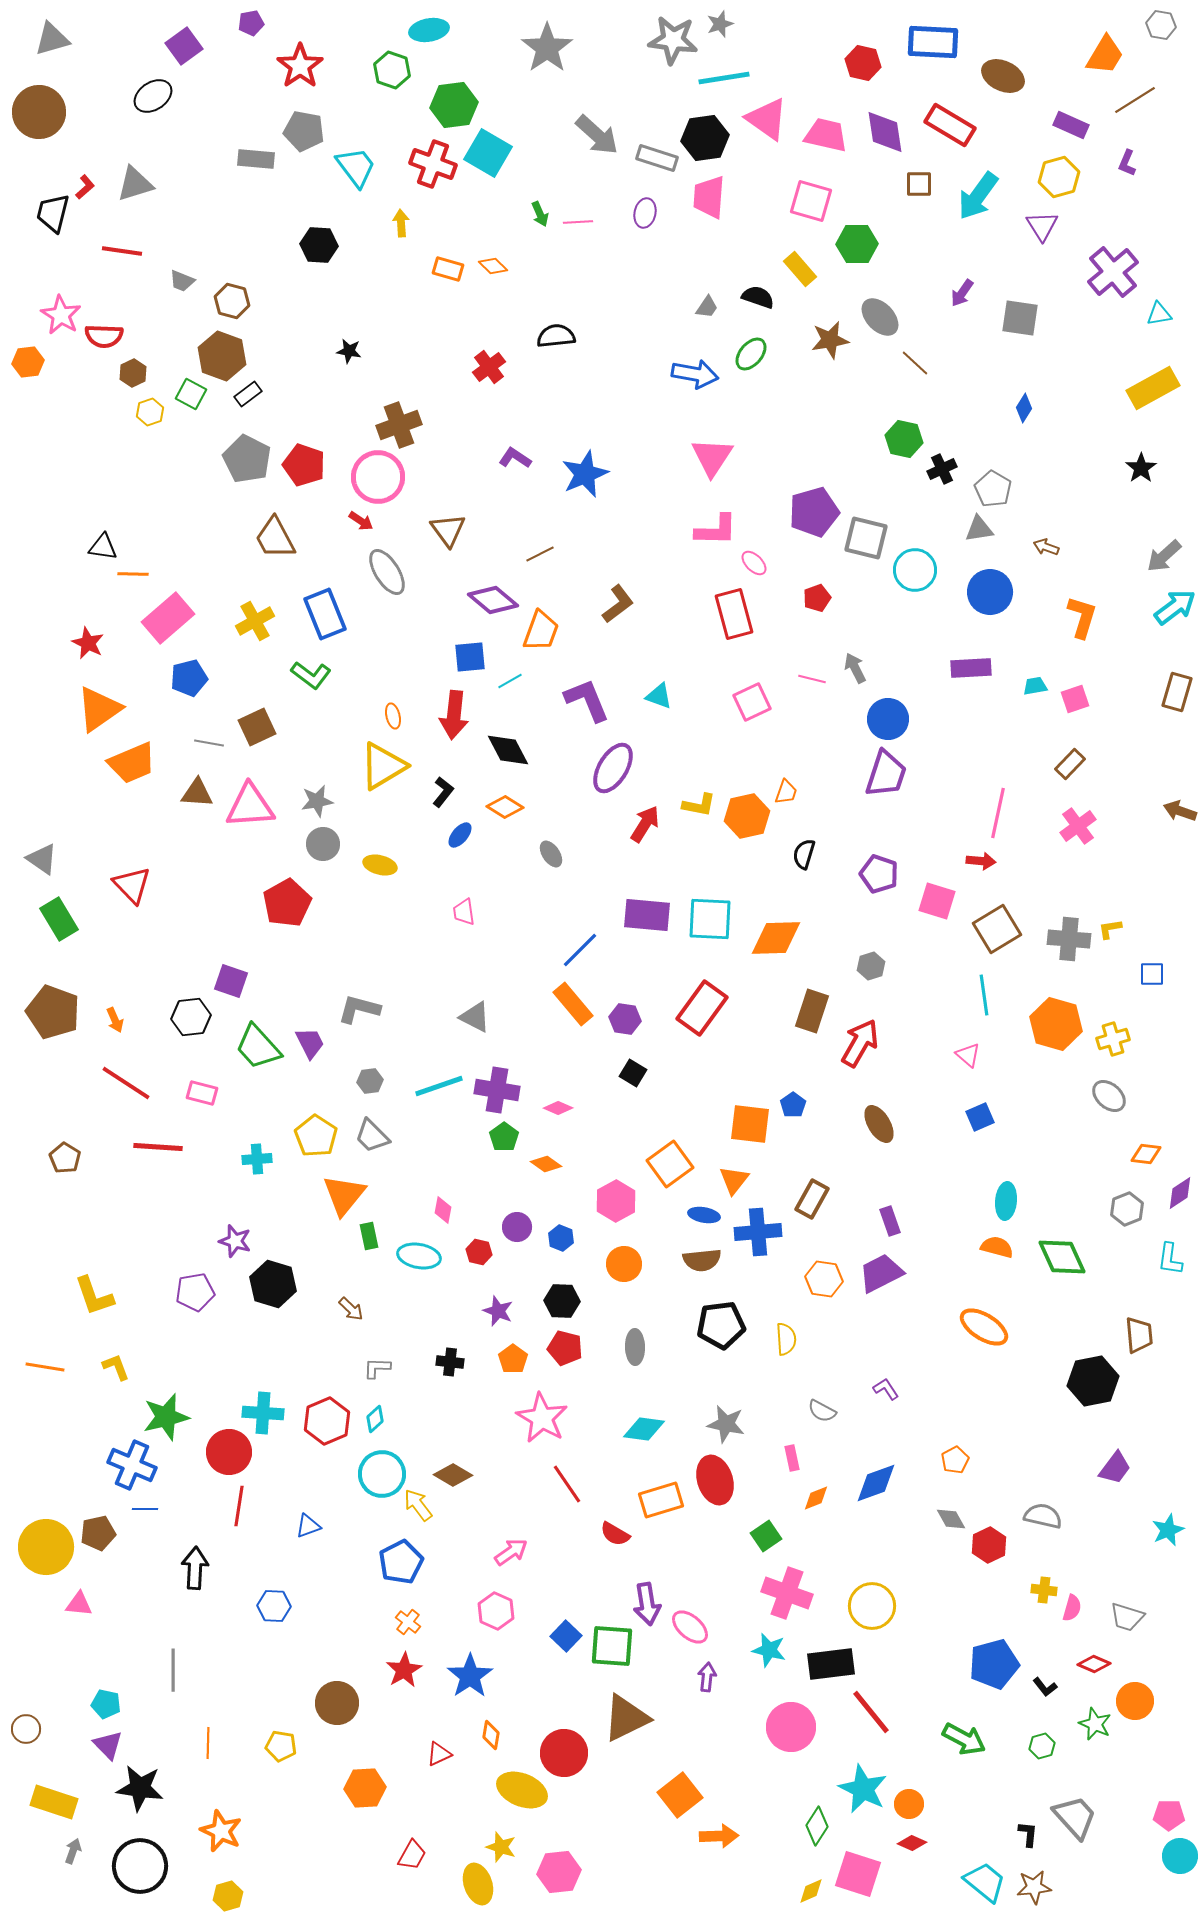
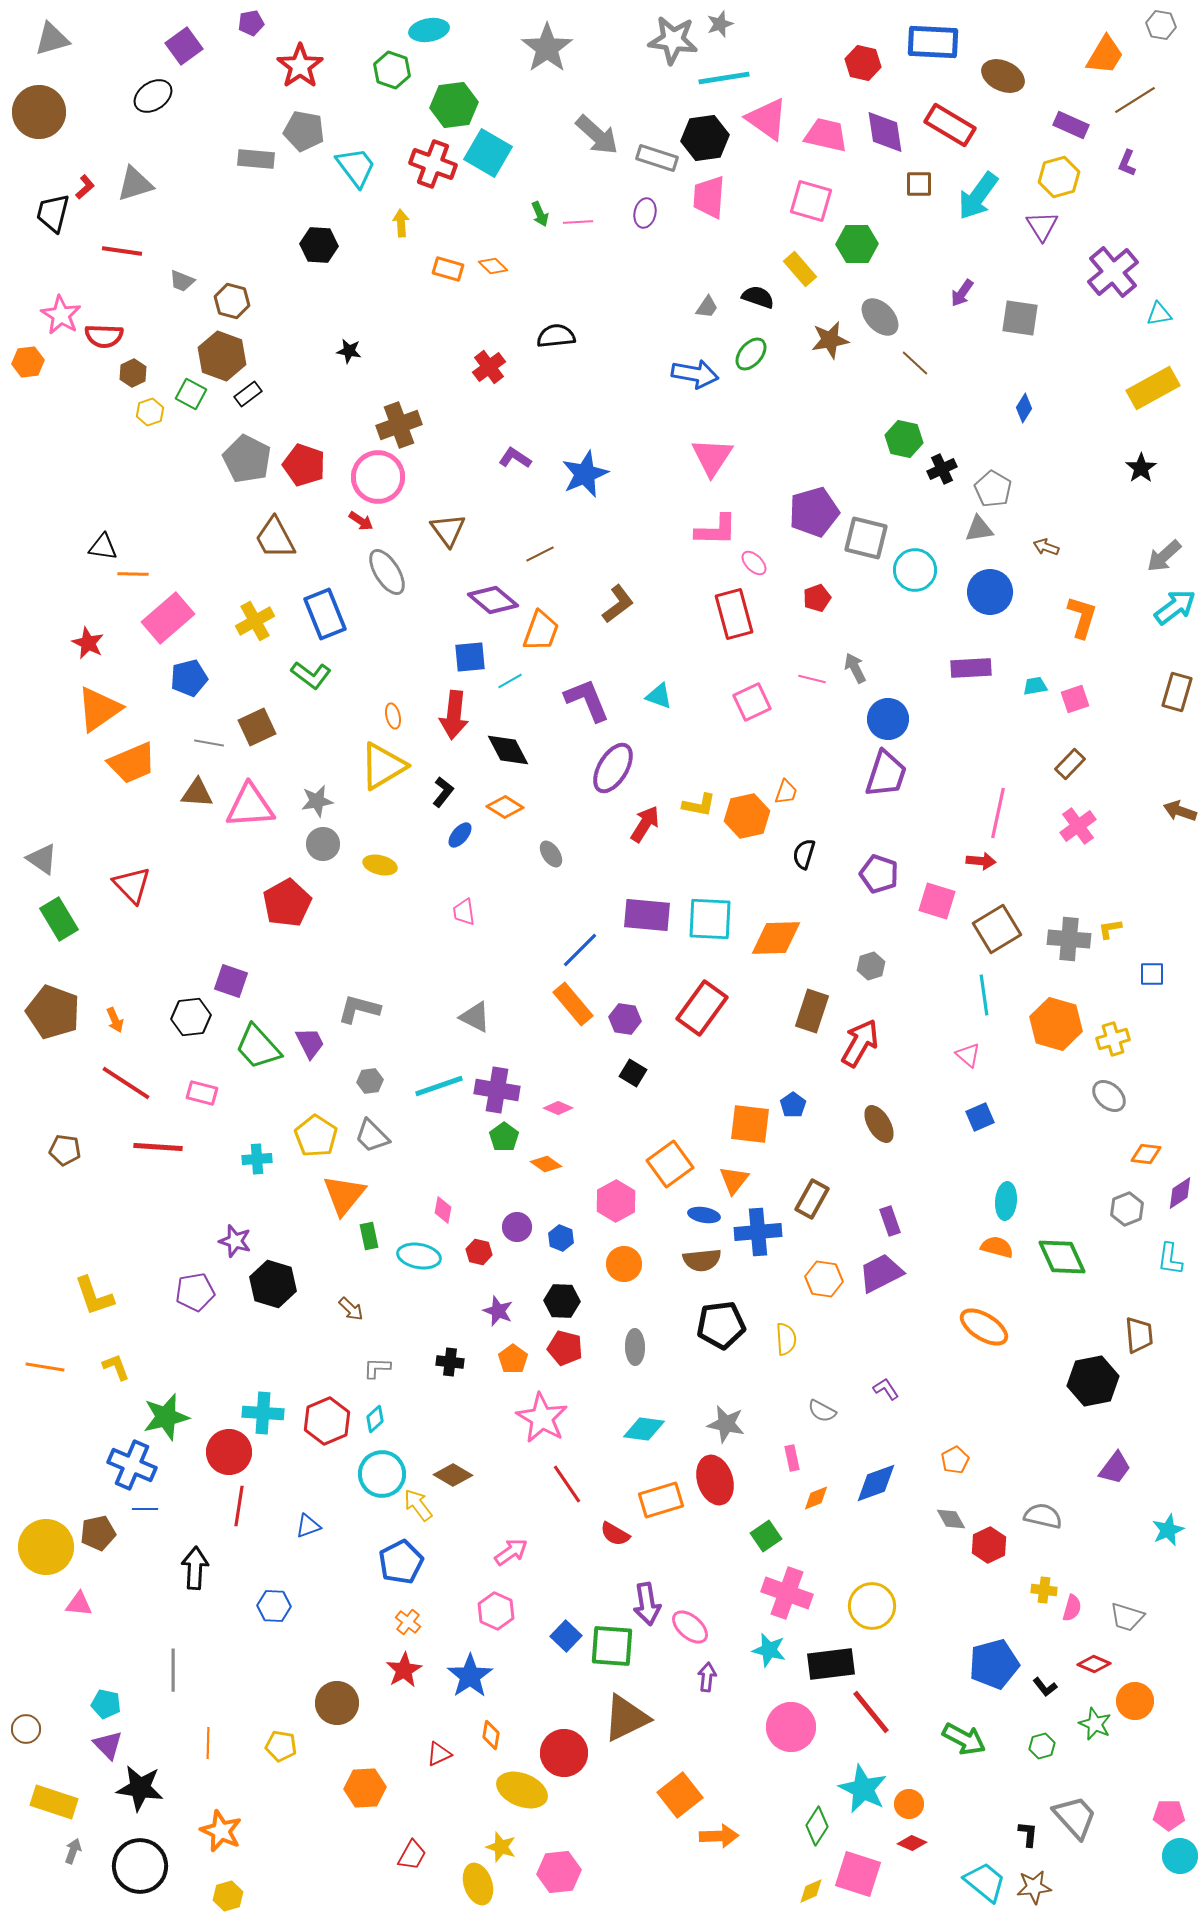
brown pentagon at (65, 1158): moved 8 px up; rotated 24 degrees counterclockwise
